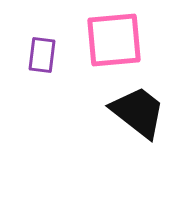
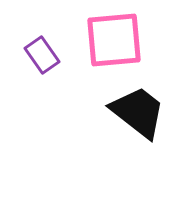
purple rectangle: rotated 42 degrees counterclockwise
